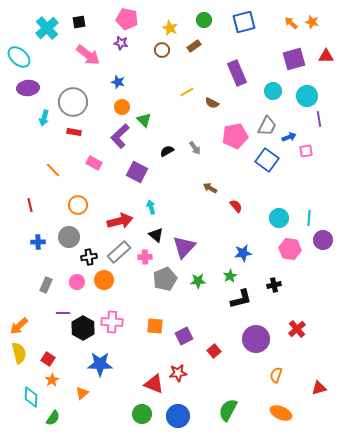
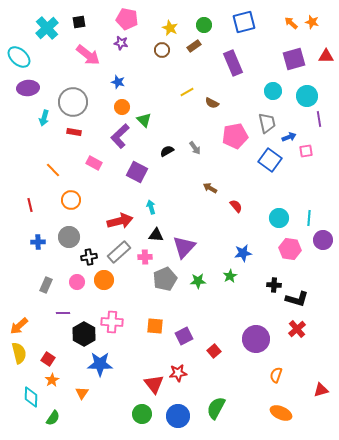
green circle at (204, 20): moved 5 px down
purple rectangle at (237, 73): moved 4 px left, 10 px up
gray trapezoid at (267, 126): moved 3 px up; rotated 40 degrees counterclockwise
blue square at (267, 160): moved 3 px right
orange circle at (78, 205): moved 7 px left, 5 px up
black triangle at (156, 235): rotated 35 degrees counterclockwise
black cross at (274, 285): rotated 16 degrees clockwise
black L-shape at (241, 299): moved 56 px right; rotated 30 degrees clockwise
black hexagon at (83, 328): moved 1 px right, 6 px down
red triangle at (154, 384): rotated 30 degrees clockwise
red triangle at (319, 388): moved 2 px right, 2 px down
orange triangle at (82, 393): rotated 16 degrees counterclockwise
green semicircle at (228, 410): moved 12 px left, 2 px up
